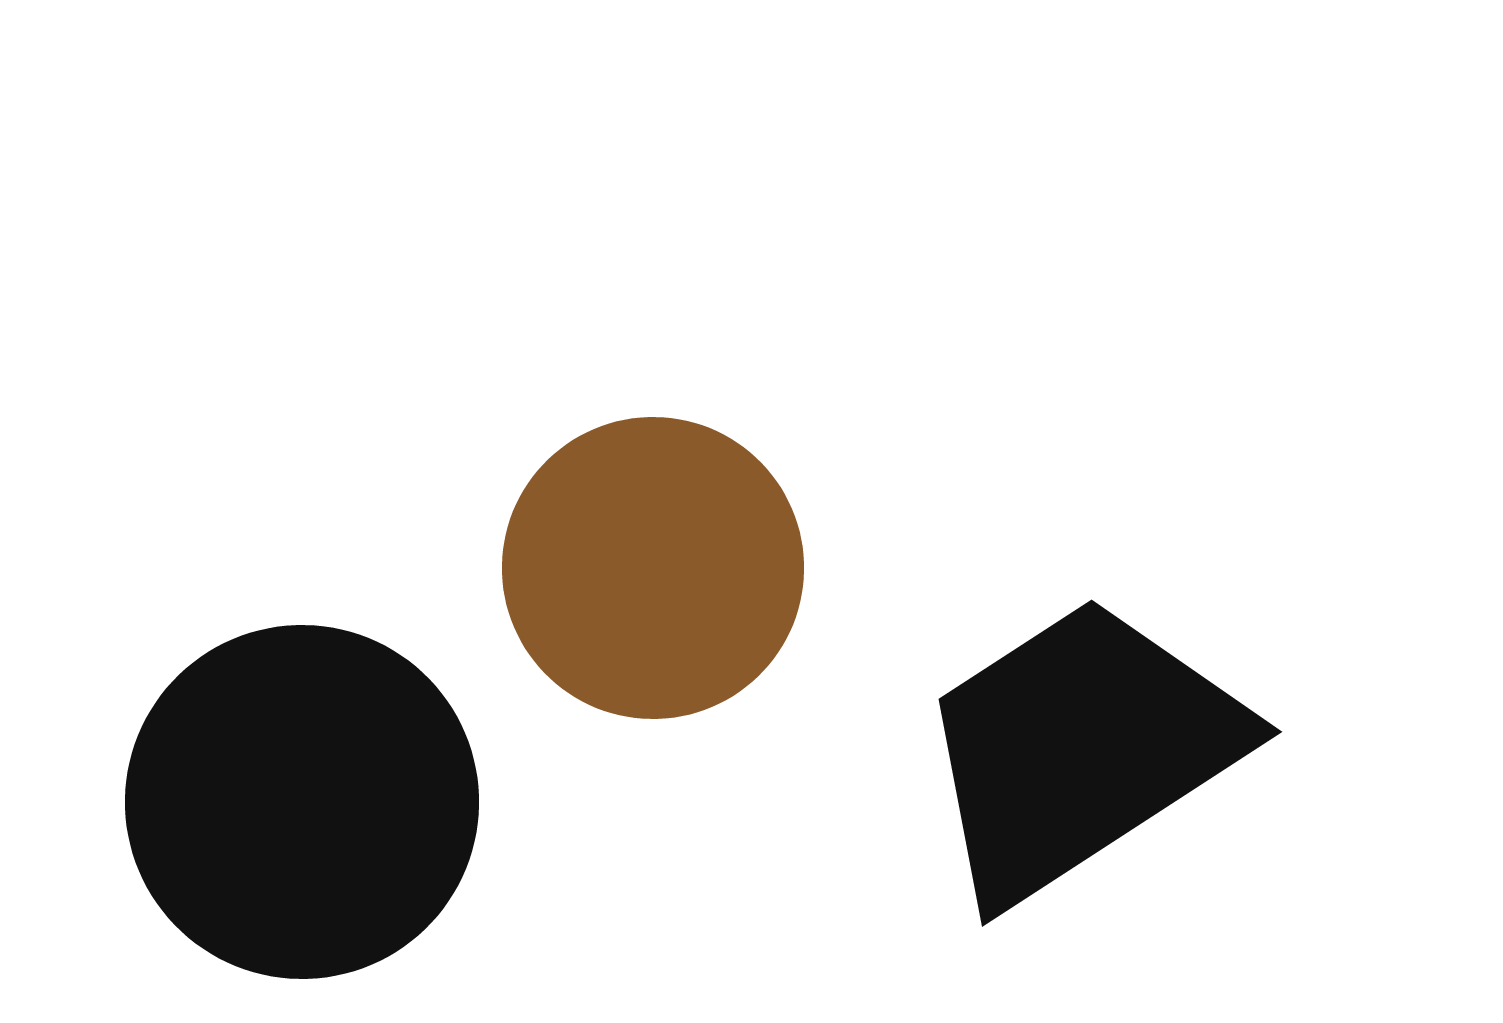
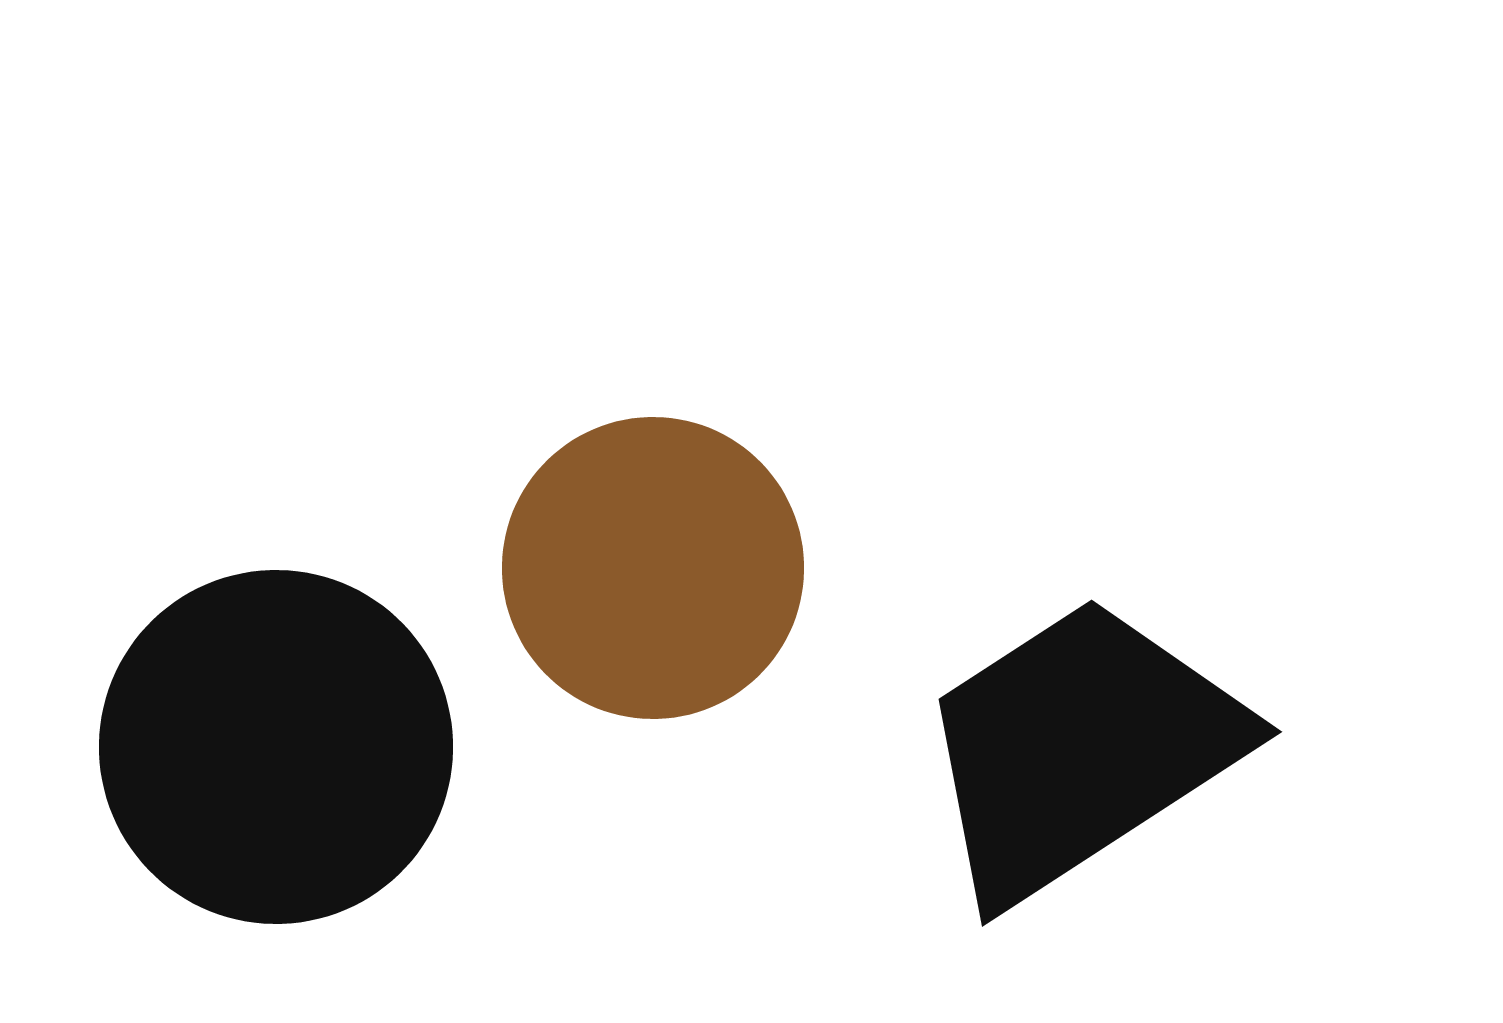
black circle: moved 26 px left, 55 px up
